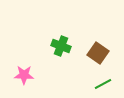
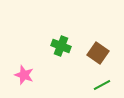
pink star: rotated 18 degrees clockwise
green line: moved 1 px left, 1 px down
